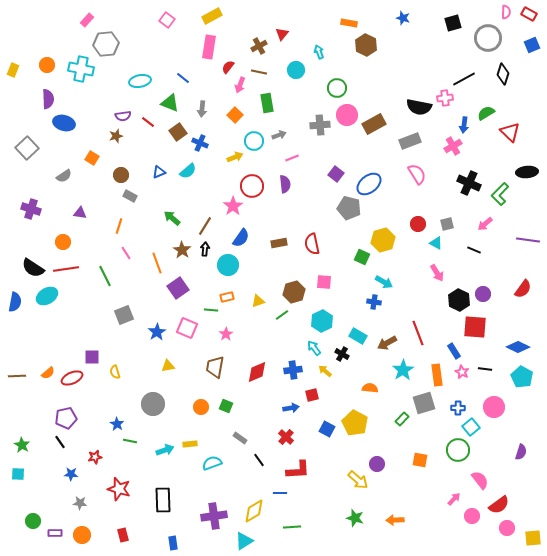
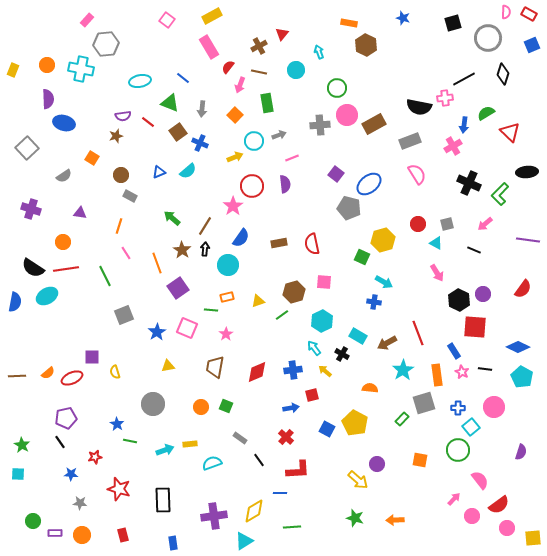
pink rectangle at (209, 47): rotated 40 degrees counterclockwise
